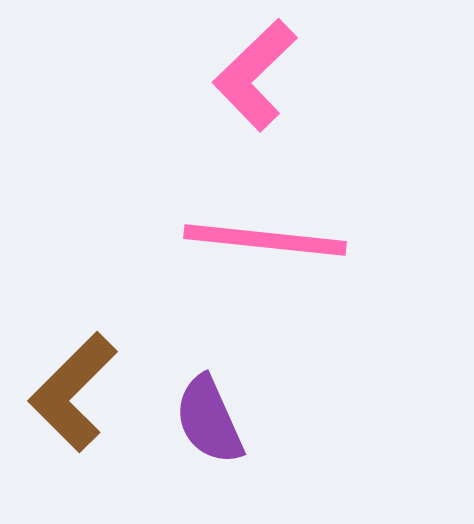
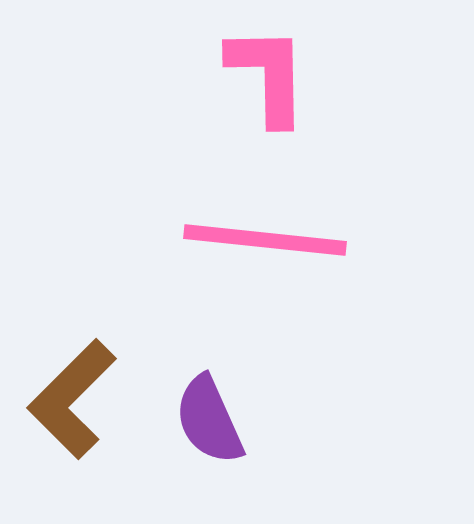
pink L-shape: moved 13 px right; rotated 133 degrees clockwise
brown L-shape: moved 1 px left, 7 px down
